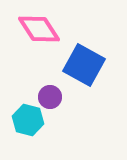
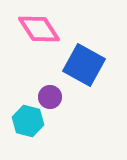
cyan hexagon: moved 1 px down
